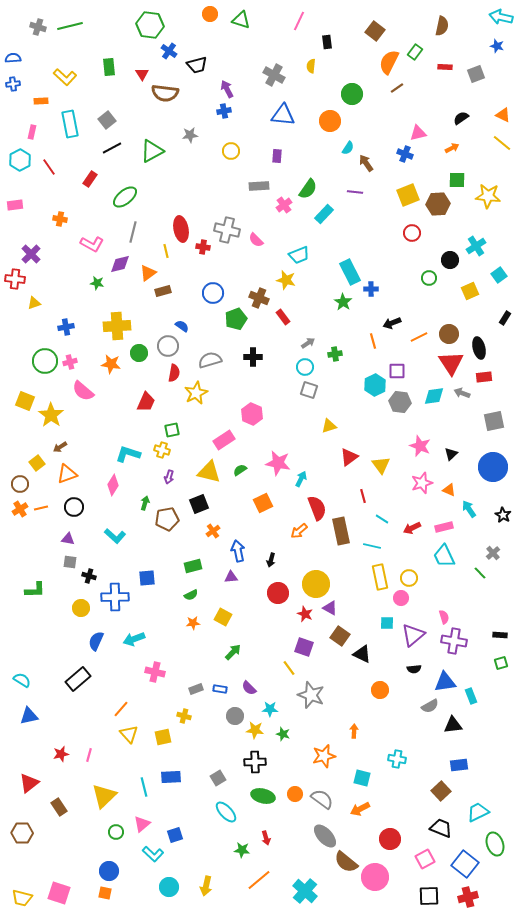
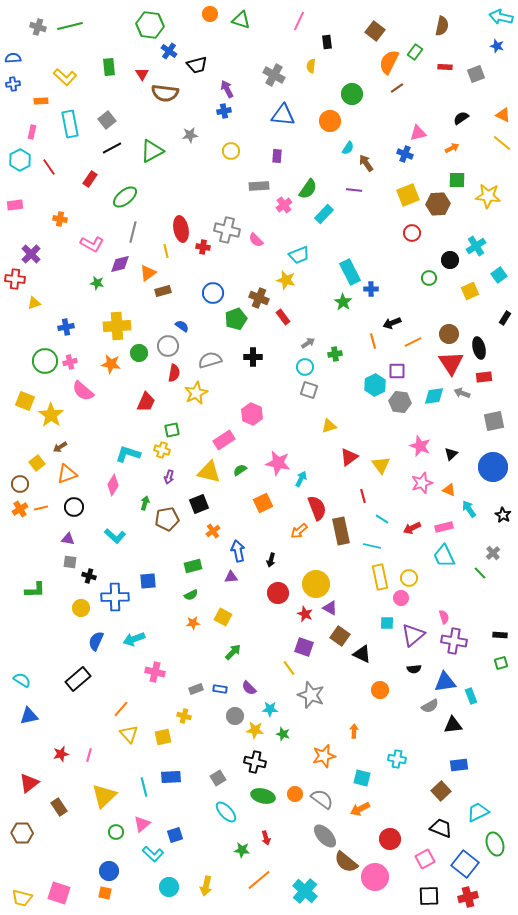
purple line at (355, 192): moved 1 px left, 2 px up
orange line at (419, 337): moved 6 px left, 5 px down
blue square at (147, 578): moved 1 px right, 3 px down
black cross at (255, 762): rotated 15 degrees clockwise
